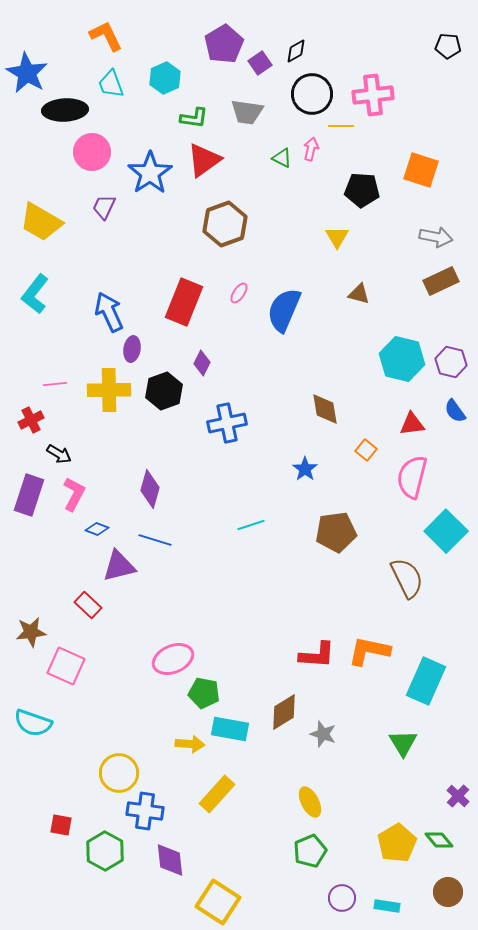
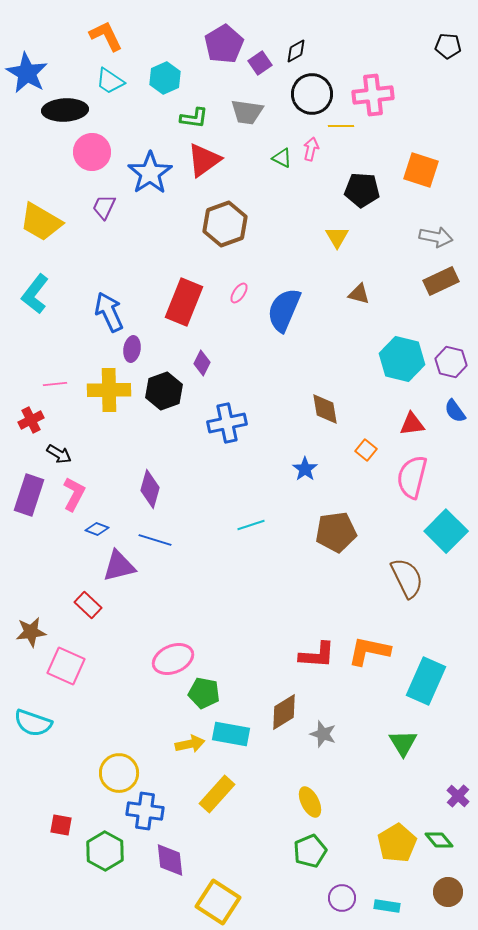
cyan trapezoid at (111, 84): moved 1 px left, 3 px up; rotated 36 degrees counterclockwise
cyan rectangle at (230, 729): moved 1 px right, 5 px down
yellow arrow at (190, 744): rotated 16 degrees counterclockwise
